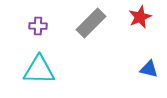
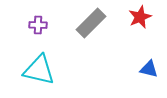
purple cross: moved 1 px up
cyan triangle: rotated 12 degrees clockwise
